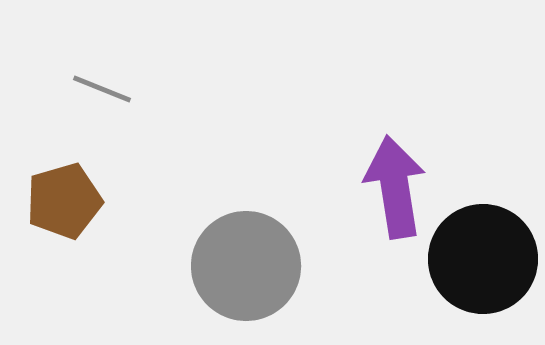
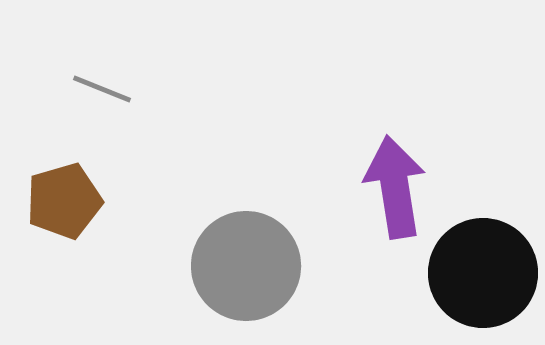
black circle: moved 14 px down
